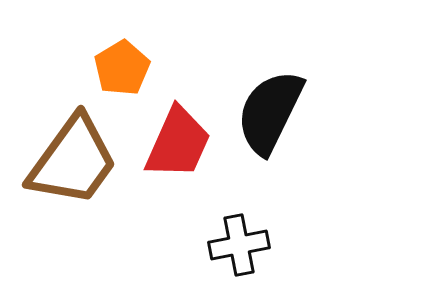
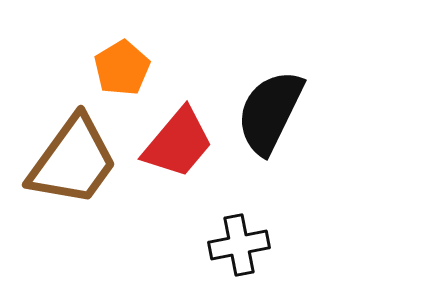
red trapezoid: rotated 16 degrees clockwise
